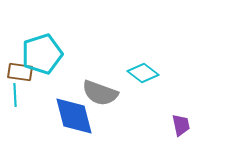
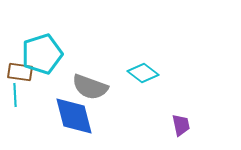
gray semicircle: moved 10 px left, 6 px up
